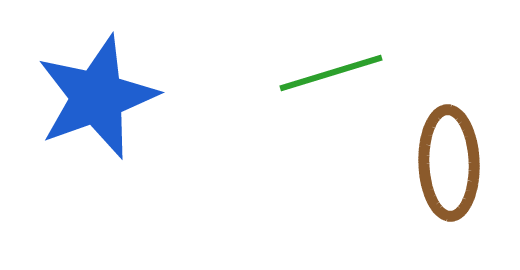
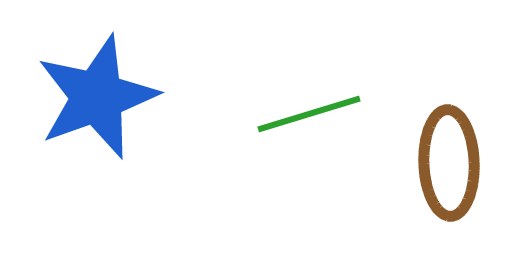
green line: moved 22 px left, 41 px down
